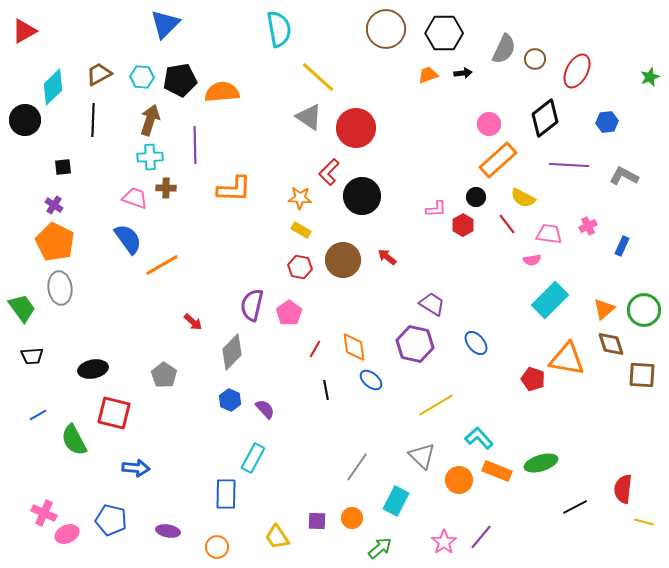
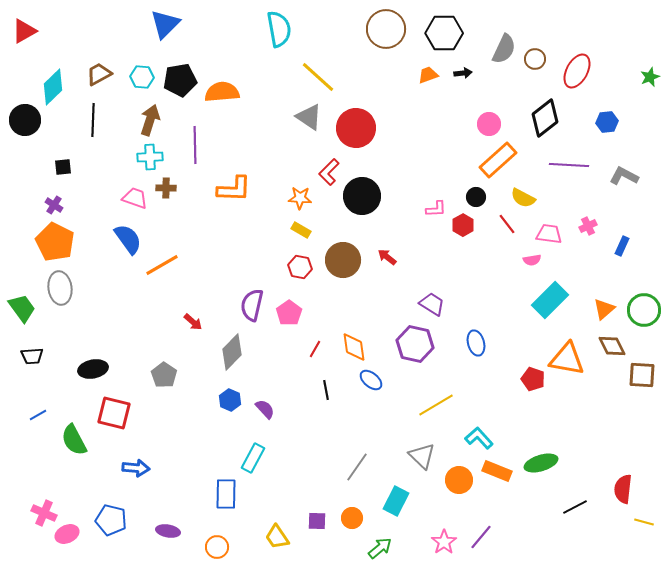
blue ellipse at (476, 343): rotated 25 degrees clockwise
brown diamond at (611, 344): moved 1 px right, 2 px down; rotated 8 degrees counterclockwise
